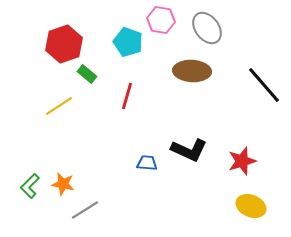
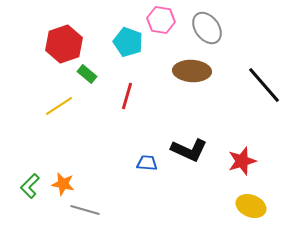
gray line: rotated 48 degrees clockwise
